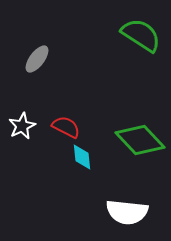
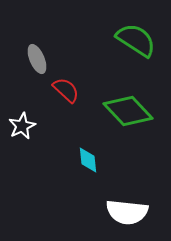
green semicircle: moved 5 px left, 5 px down
gray ellipse: rotated 60 degrees counterclockwise
red semicircle: moved 37 px up; rotated 16 degrees clockwise
green diamond: moved 12 px left, 29 px up
cyan diamond: moved 6 px right, 3 px down
